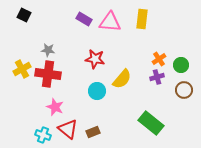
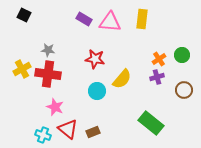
green circle: moved 1 px right, 10 px up
